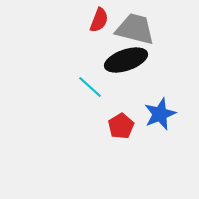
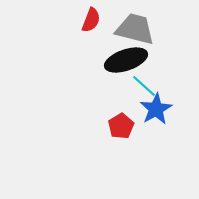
red semicircle: moved 8 px left
cyan line: moved 54 px right, 1 px up
blue star: moved 4 px left, 5 px up; rotated 8 degrees counterclockwise
